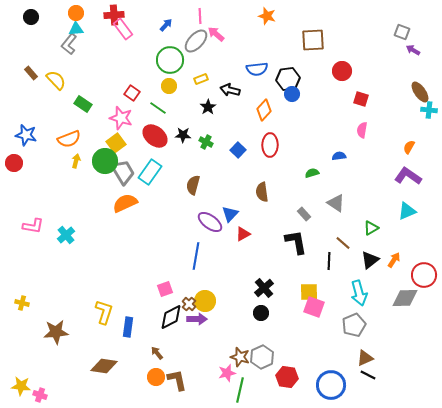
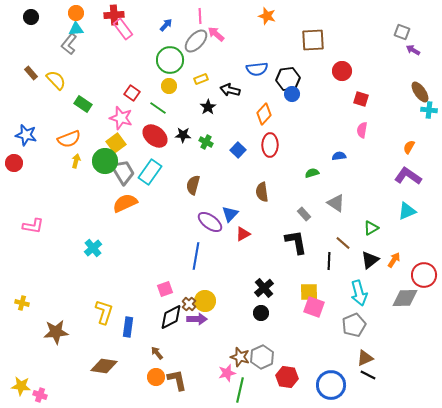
orange diamond at (264, 110): moved 4 px down
cyan cross at (66, 235): moved 27 px right, 13 px down
